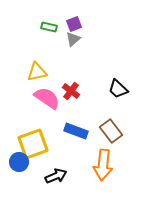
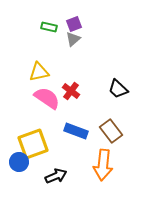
yellow triangle: moved 2 px right
